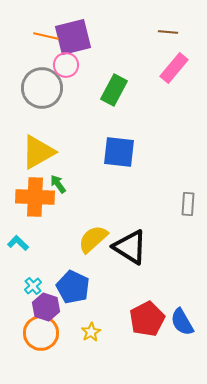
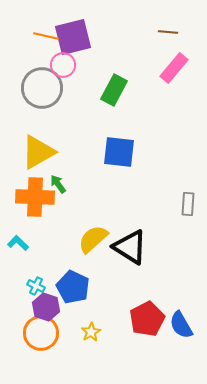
pink circle: moved 3 px left
cyan cross: moved 3 px right; rotated 24 degrees counterclockwise
blue semicircle: moved 1 px left, 3 px down
